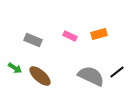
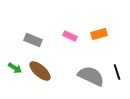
black line: rotated 70 degrees counterclockwise
brown ellipse: moved 5 px up
